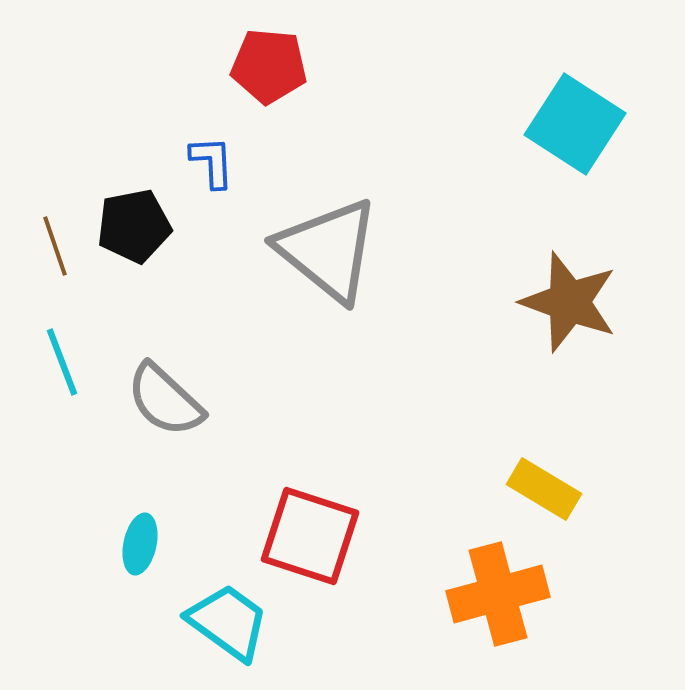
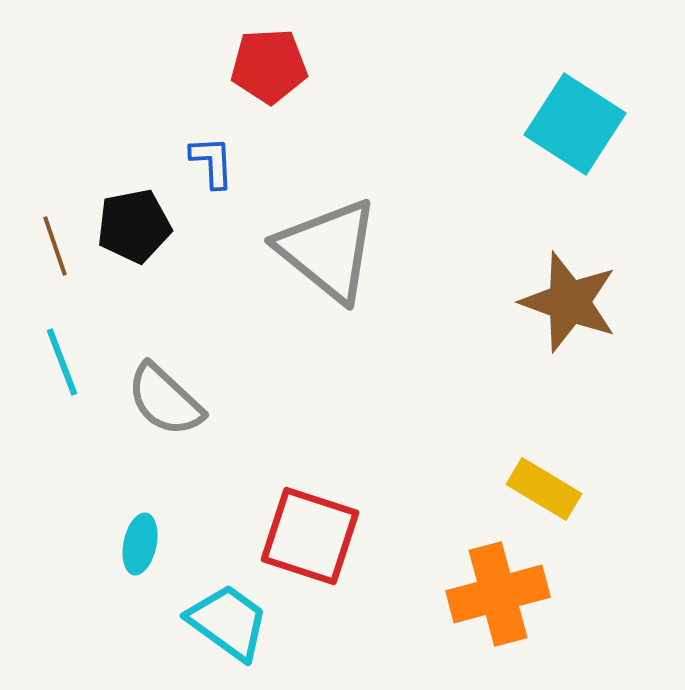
red pentagon: rotated 8 degrees counterclockwise
